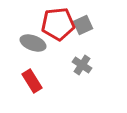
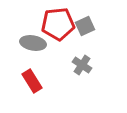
gray square: moved 2 px right, 1 px down
gray ellipse: rotated 10 degrees counterclockwise
